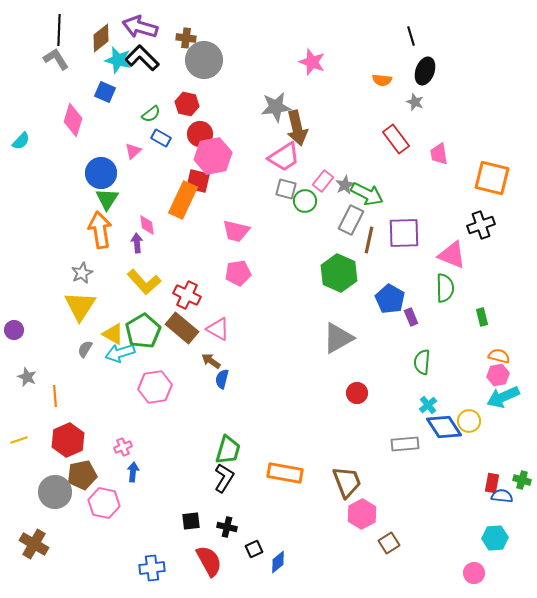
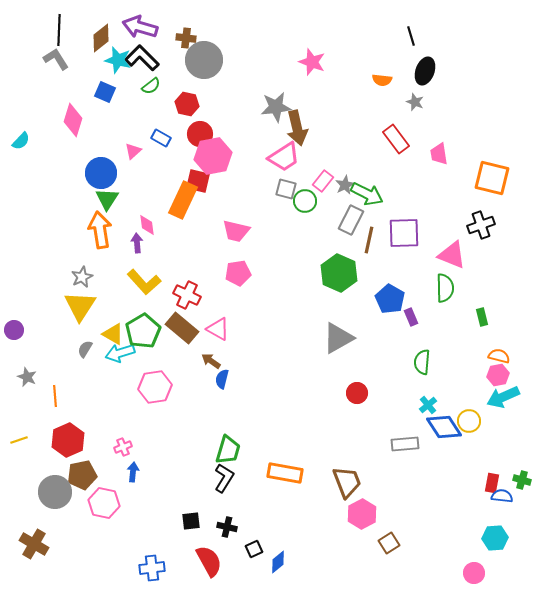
green semicircle at (151, 114): moved 28 px up
gray star at (82, 273): moved 4 px down
